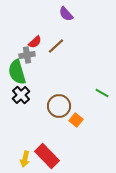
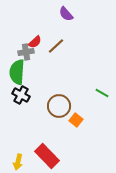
gray cross: moved 1 px left, 3 px up
green semicircle: rotated 20 degrees clockwise
black cross: rotated 18 degrees counterclockwise
yellow arrow: moved 7 px left, 3 px down
